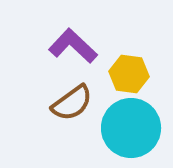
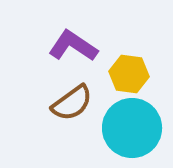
purple L-shape: rotated 9 degrees counterclockwise
cyan circle: moved 1 px right
